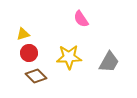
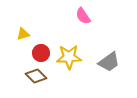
pink semicircle: moved 2 px right, 3 px up
red circle: moved 12 px right
gray trapezoid: rotated 25 degrees clockwise
